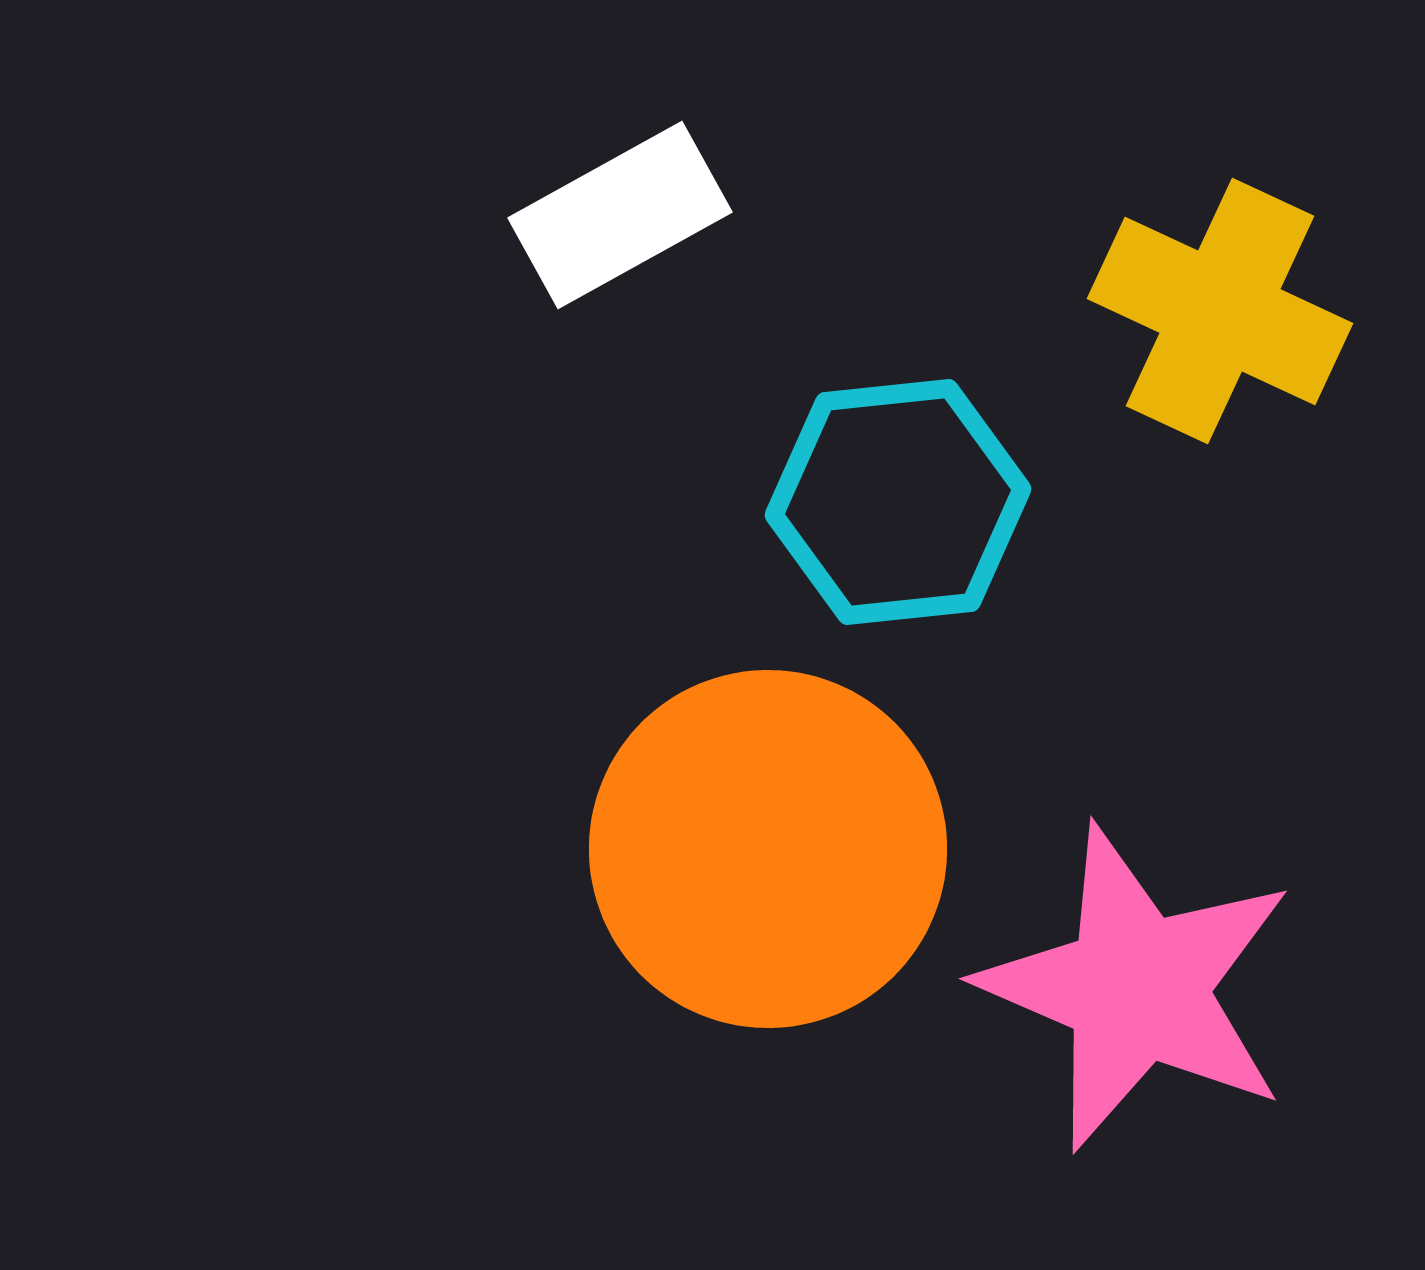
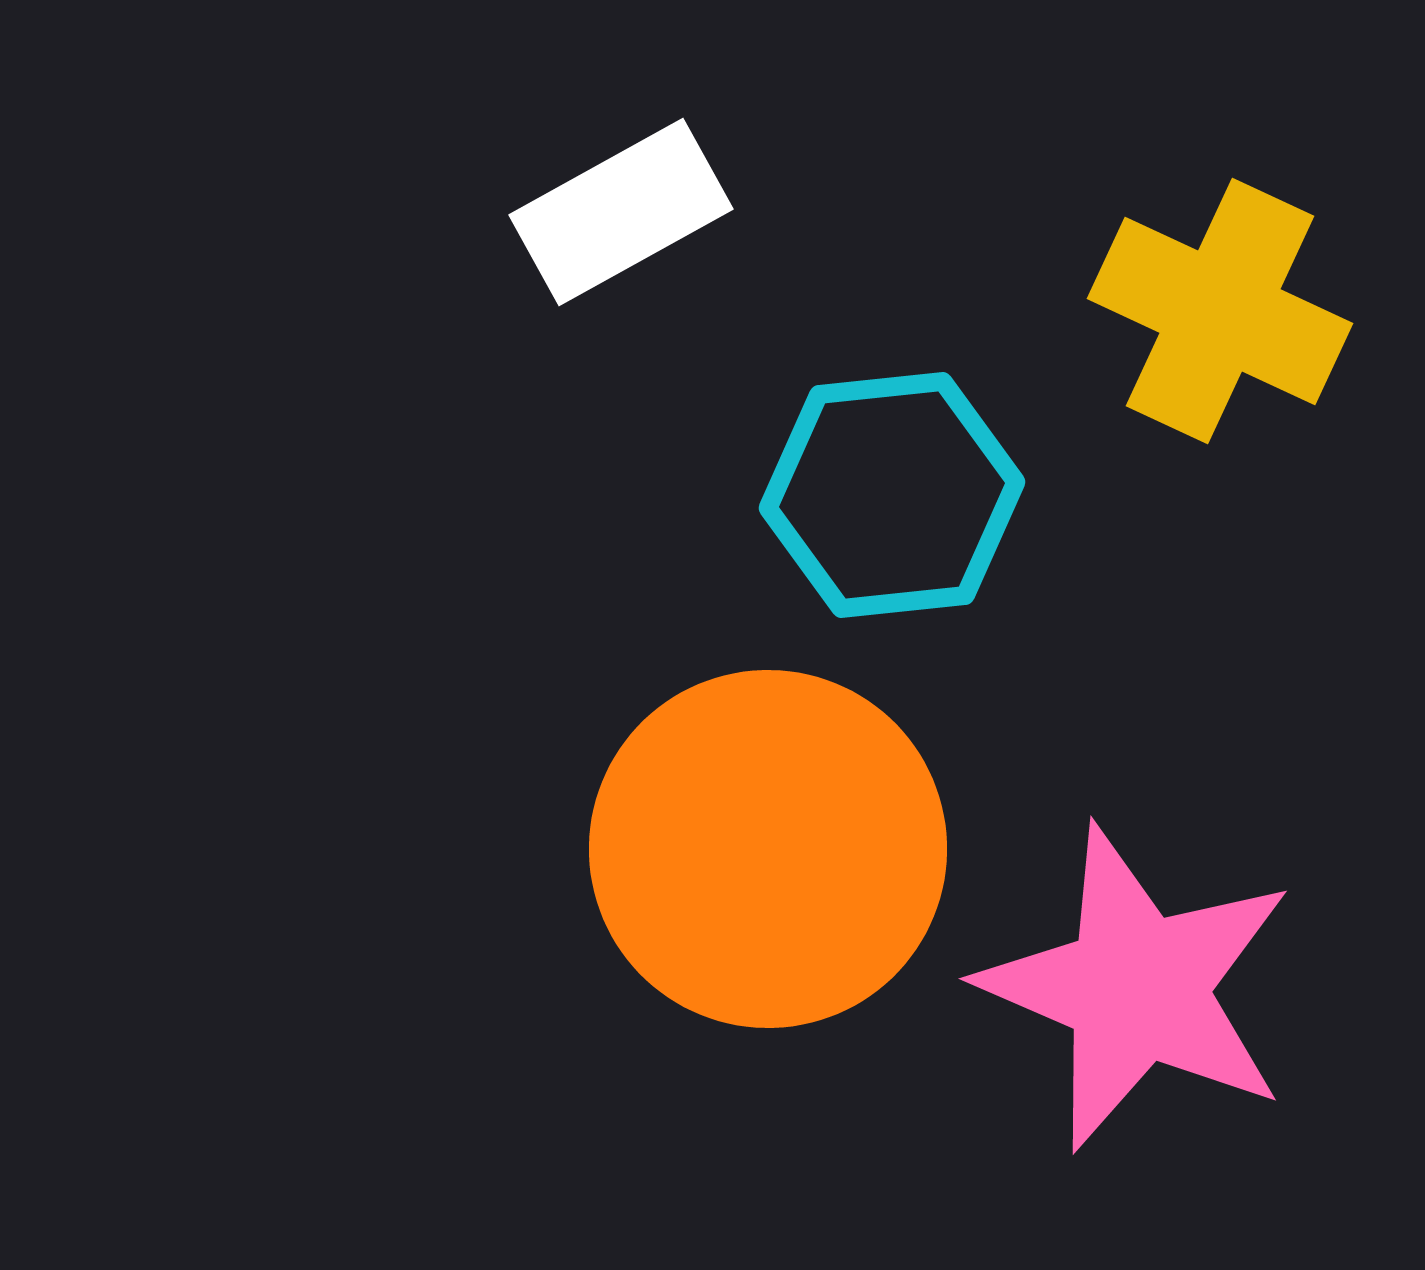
white rectangle: moved 1 px right, 3 px up
cyan hexagon: moved 6 px left, 7 px up
